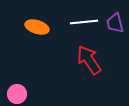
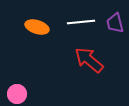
white line: moved 3 px left
red arrow: rotated 16 degrees counterclockwise
